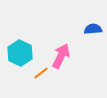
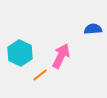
orange line: moved 1 px left, 2 px down
